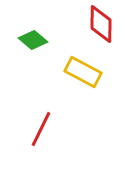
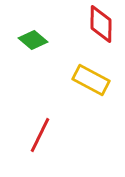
yellow rectangle: moved 8 px right, 8 px down
red line: moved 1 px left, 6 px down
